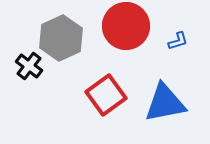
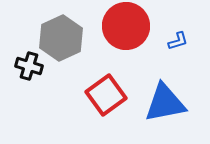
black cross: rotated 20 degrees counterclockwise
